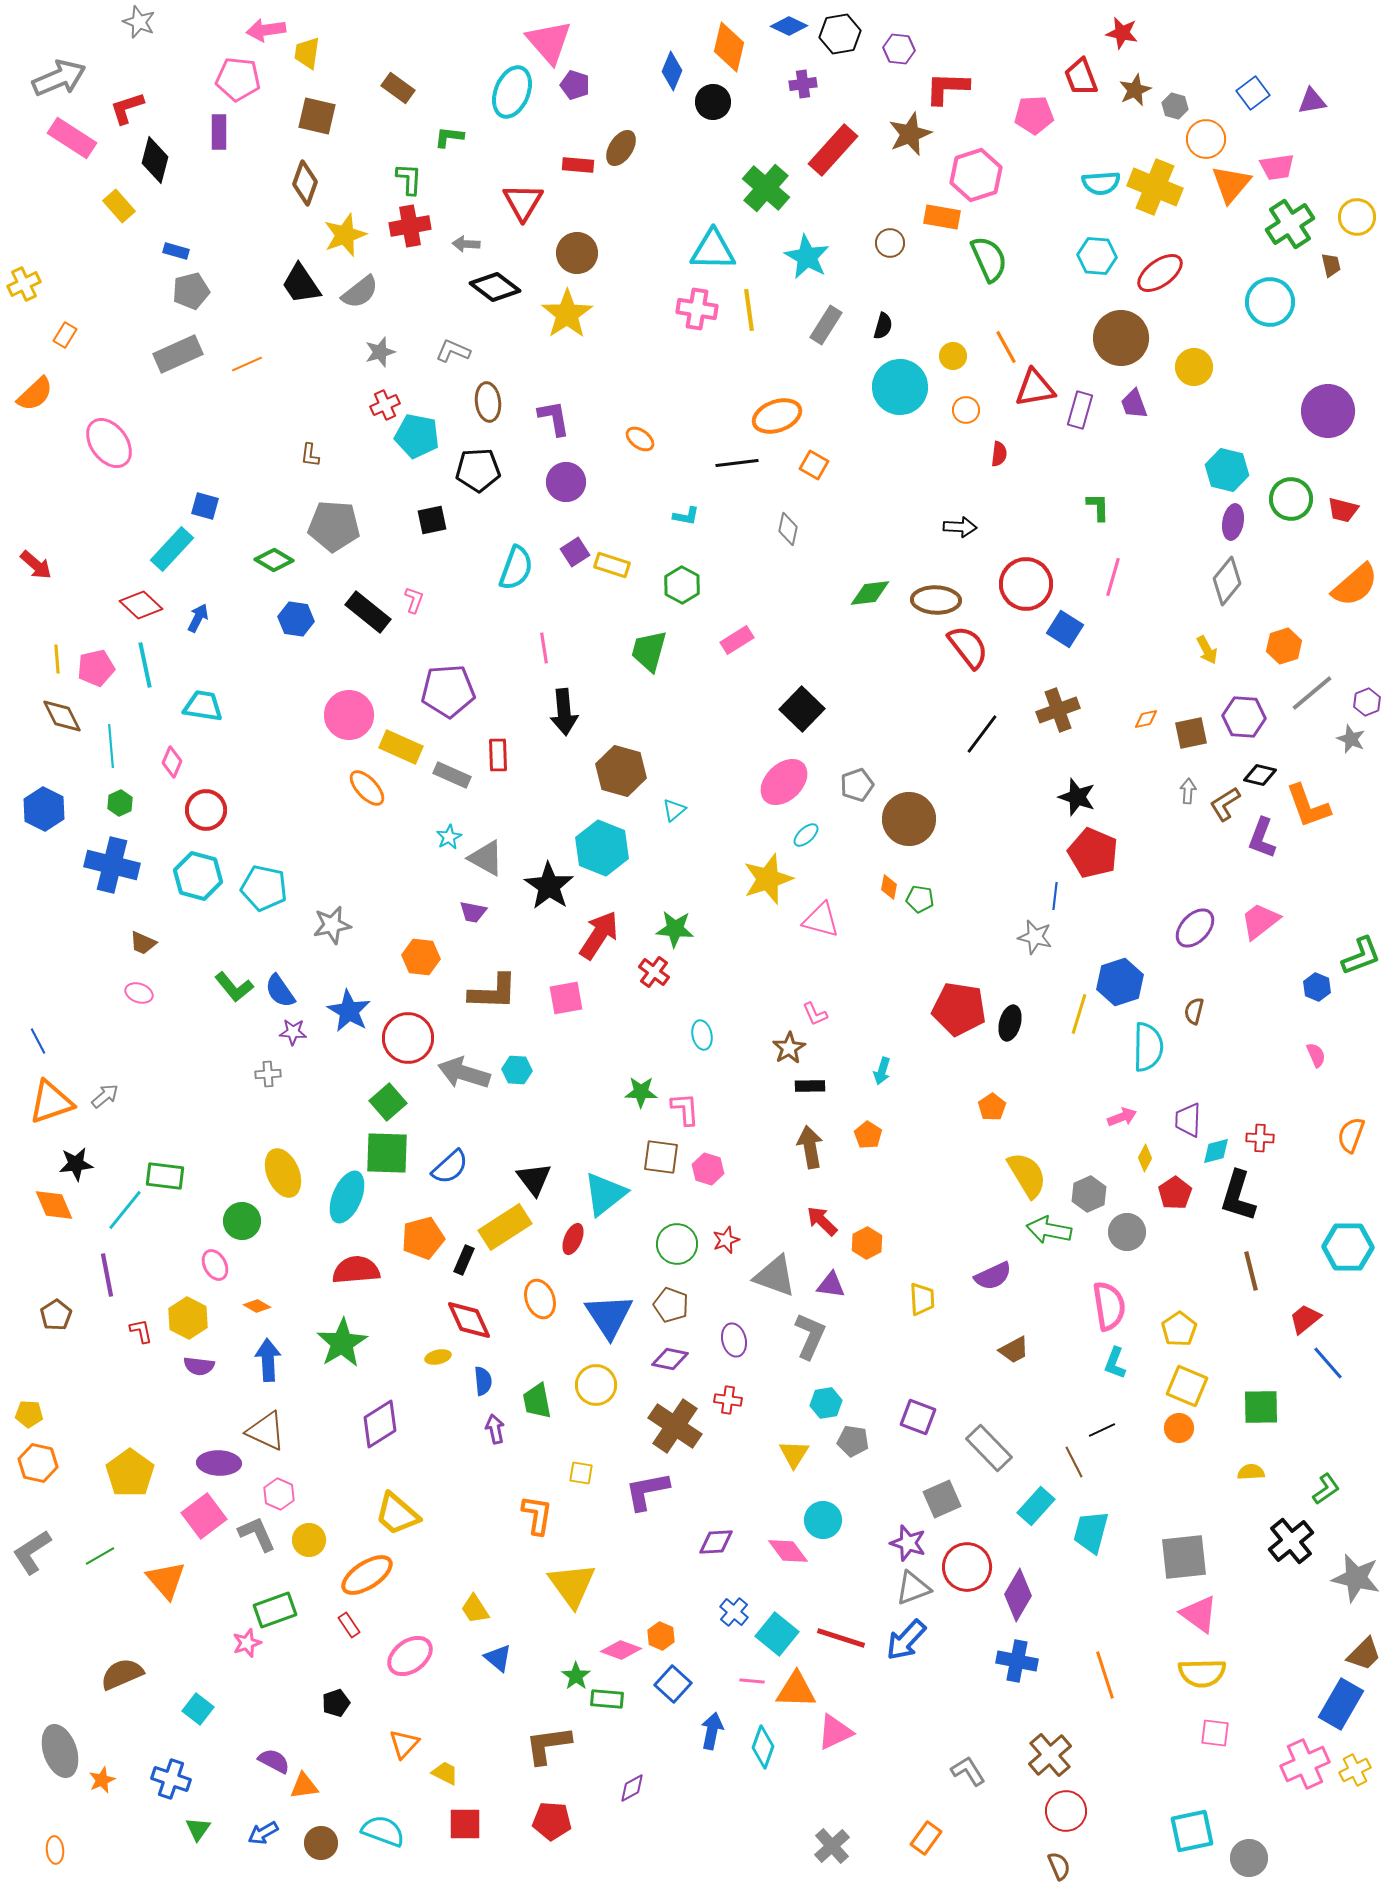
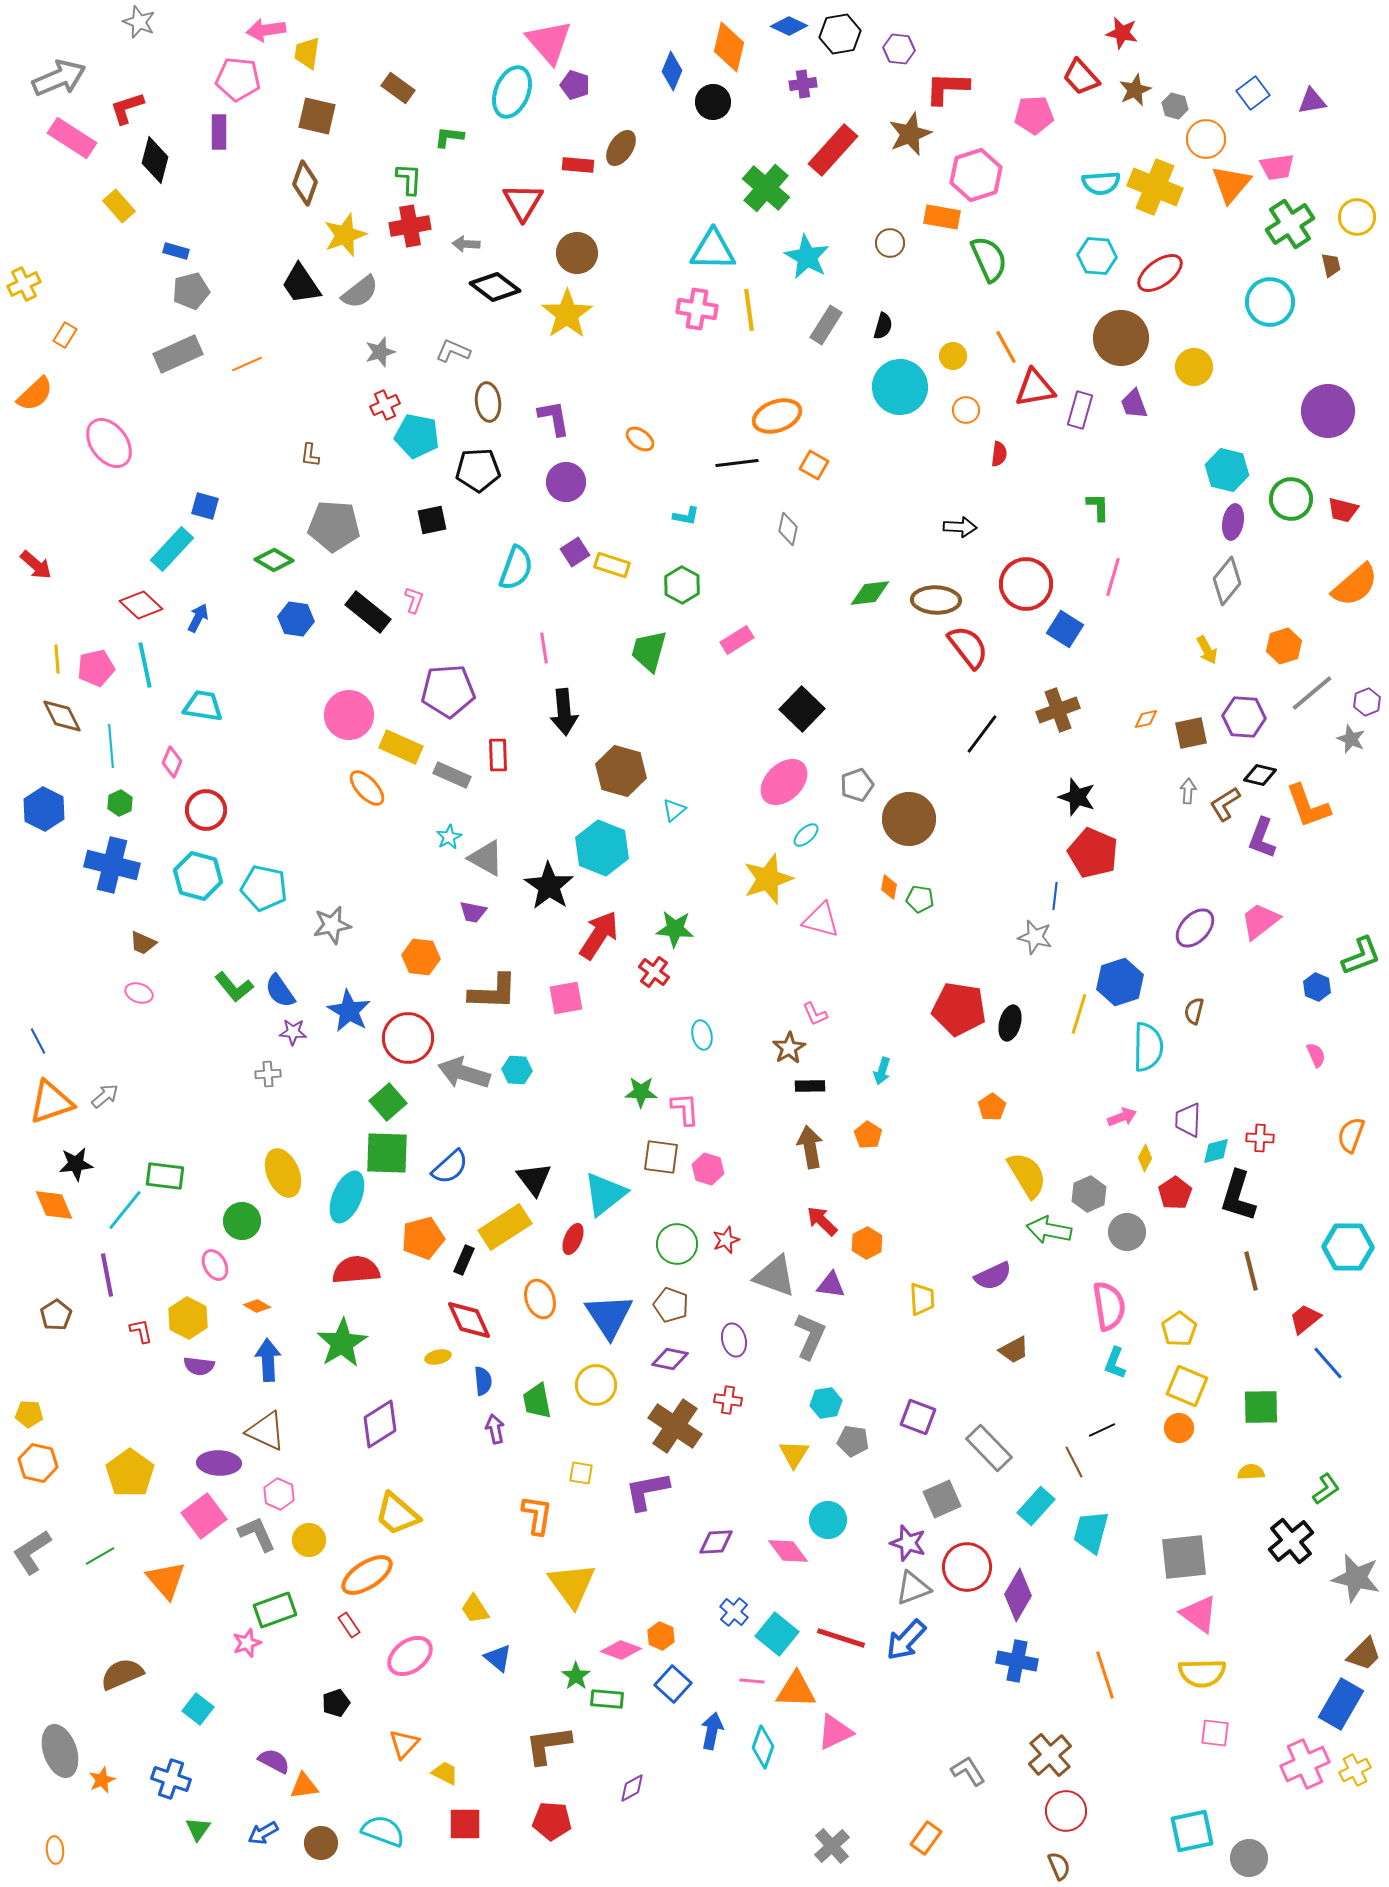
red trapezoid at (1081, 77): rotated 21 degrees counterclockwise
cyan circle at (823, 1520): moved 5 px right
